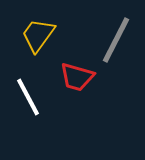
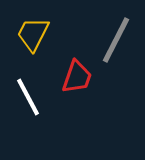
yellow trapezoid: moved 5 px left, 1 px up; rotated 9 degrees counterclockwise
red trapezoid: rotated 87 degrees counterclockwise
